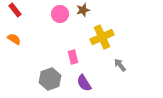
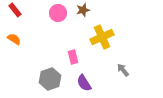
pink circle: moved 2 px left, 1 px up
gray arrow: moved 3 px right, 5 px down
